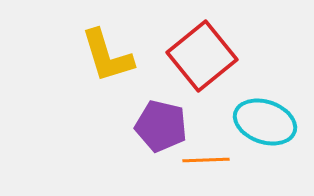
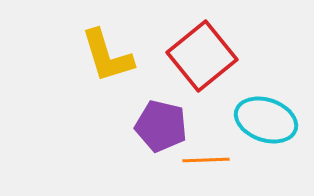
cyan ellipse: moved 1 px right, 2 px up
